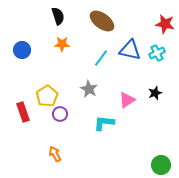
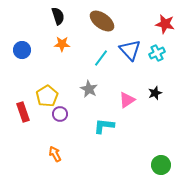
blue triangle: rotated 35 degrees clockwise
cyan L-shape: moved 3 px down
